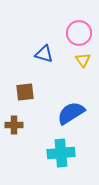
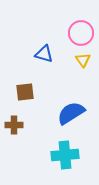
pink circle: moved 2 px right
cyan cross: moved 4 px right, 2 px down
